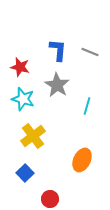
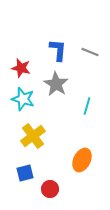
red star: moved 1 px right, 1 px down
gray star: moved 1 px left, 1 px up
blue square: rotated 30 degrees clockwise
red circle: moved 10 px up
